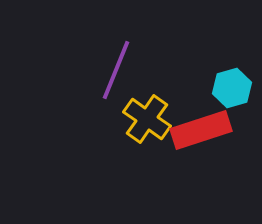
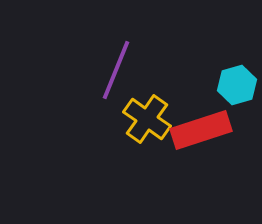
cyan hexagon: moved 5 px right, 3 px up
